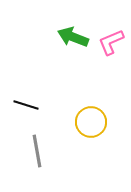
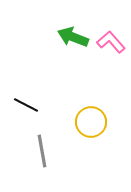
pink L-shape: rotated 72 degrees clockwise
black line: rotated 10 degrees clockwise
gray line: moved 5 px right
